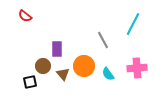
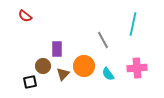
cyan line: rotated 15 degrees counterclockwise
brown triangle: rotated 24 degrees clockwise
